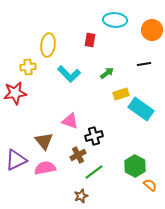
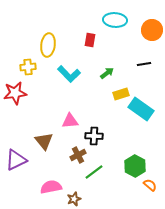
pink triangle: rotated 24 degrees counterclockwise
black cross: rotated 18 degrees clockwise
pink semicircle: moved 6 px right, 19 px down
brown star: moved 7 px left, 3 px down
